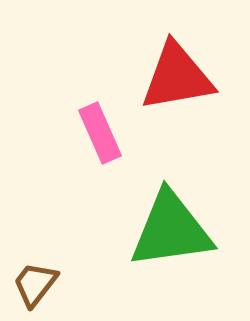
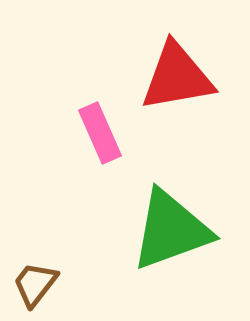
green triangle: rotated 12 degrees counterclockwise
